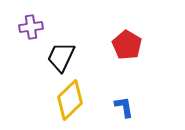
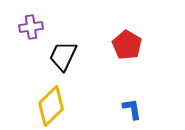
black trapezoid: moved 2 px right, 1 px up
yellow diamond: moved 19 px left, 6 px down
blue L-shape: moved 8 px right, 2 px down
